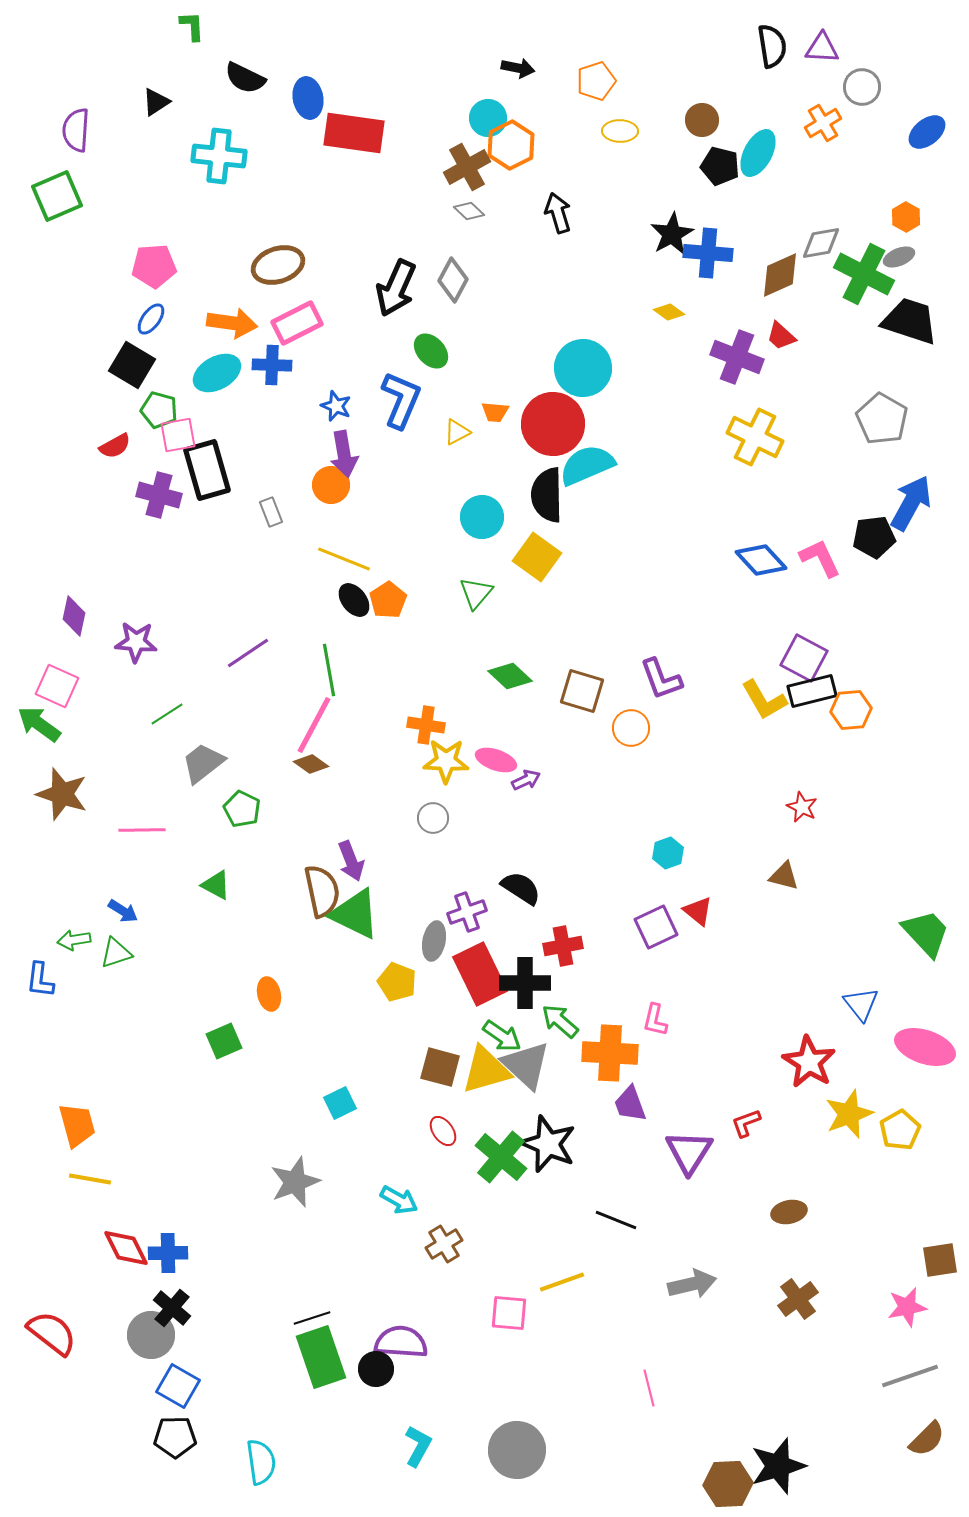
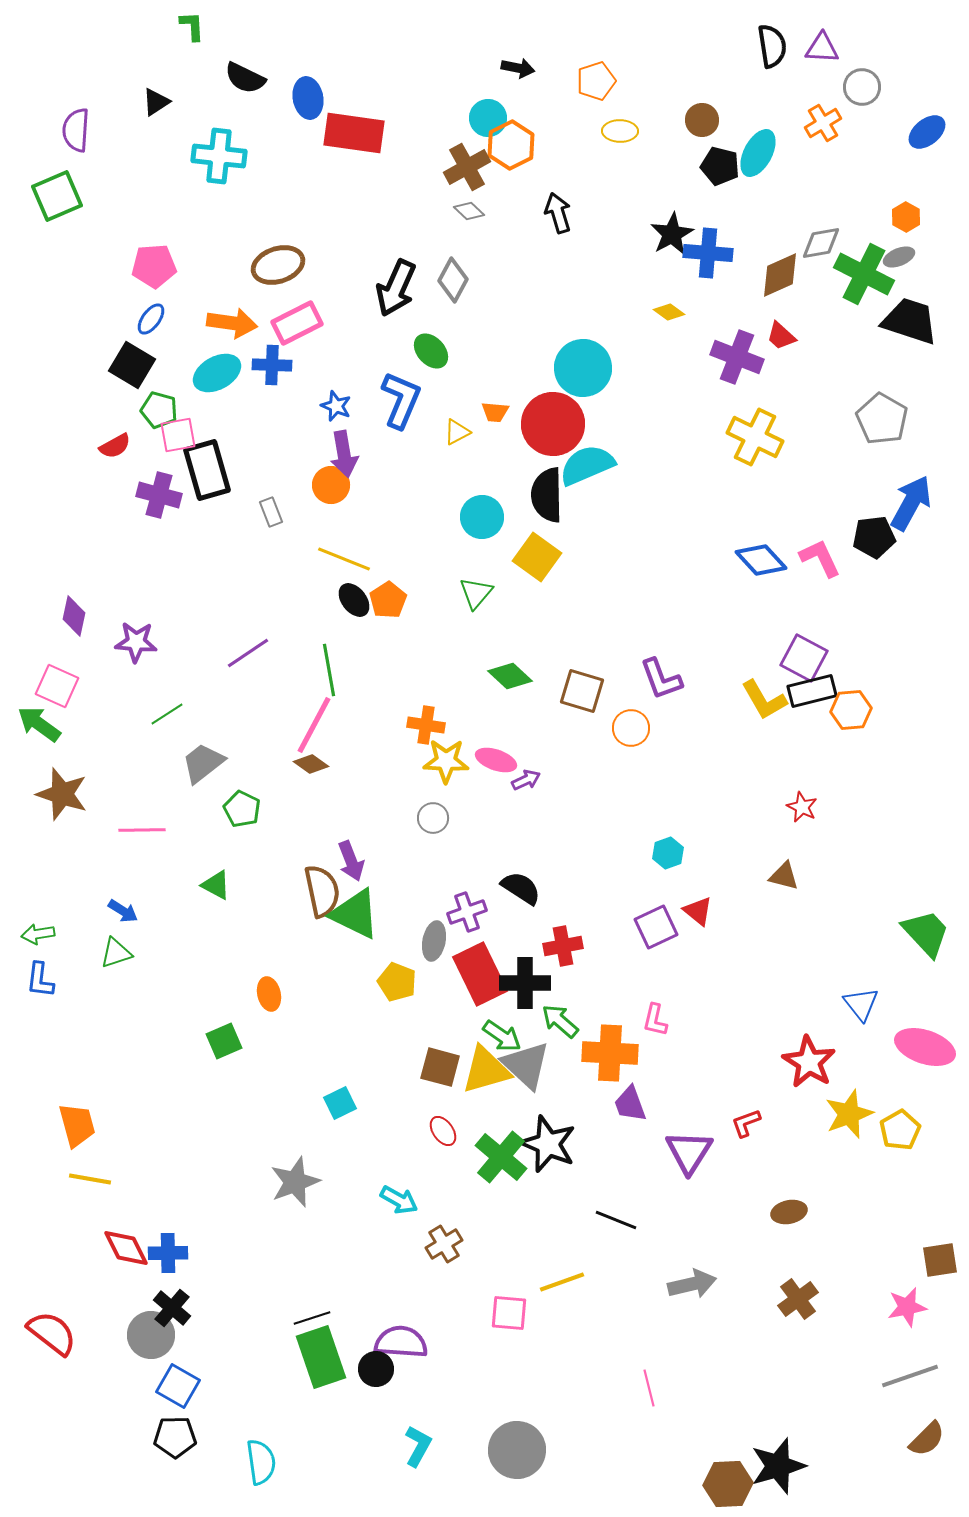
green arrow at (74, 940): moved 36 px left, 6 px up
